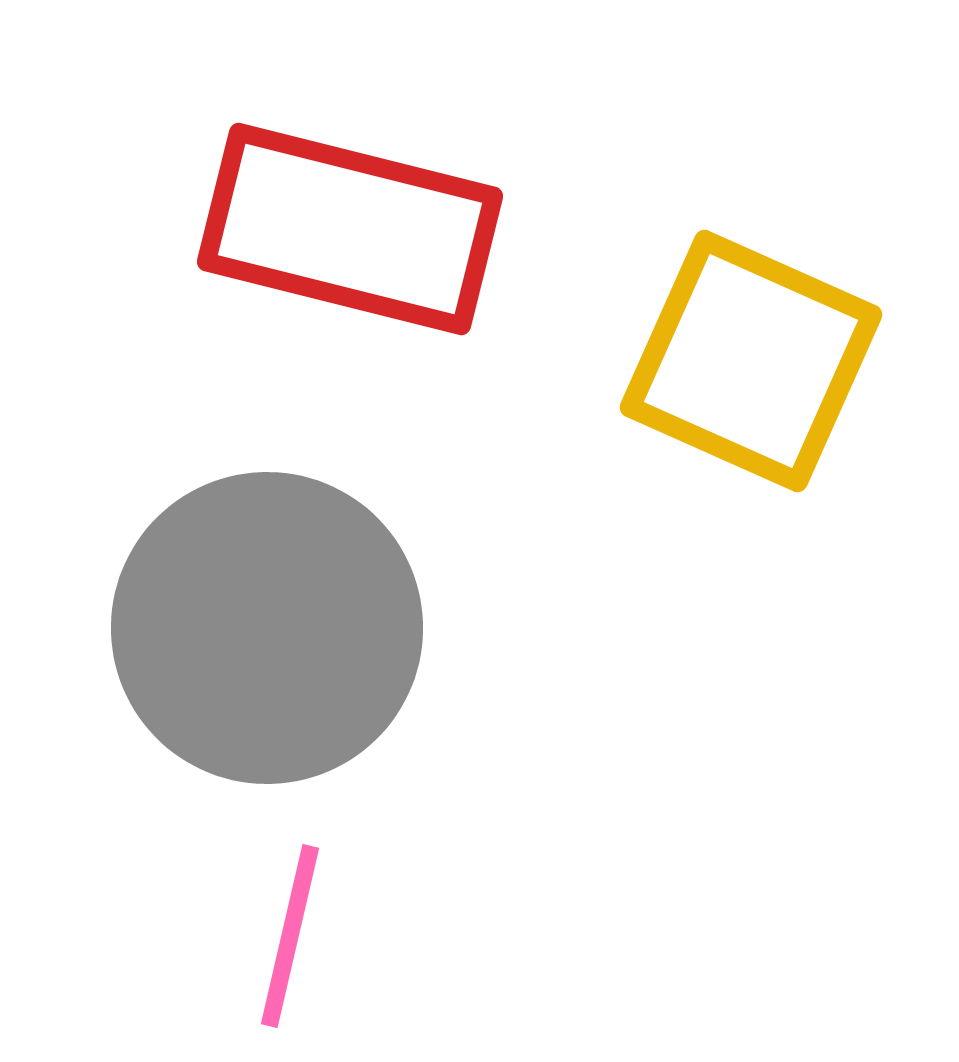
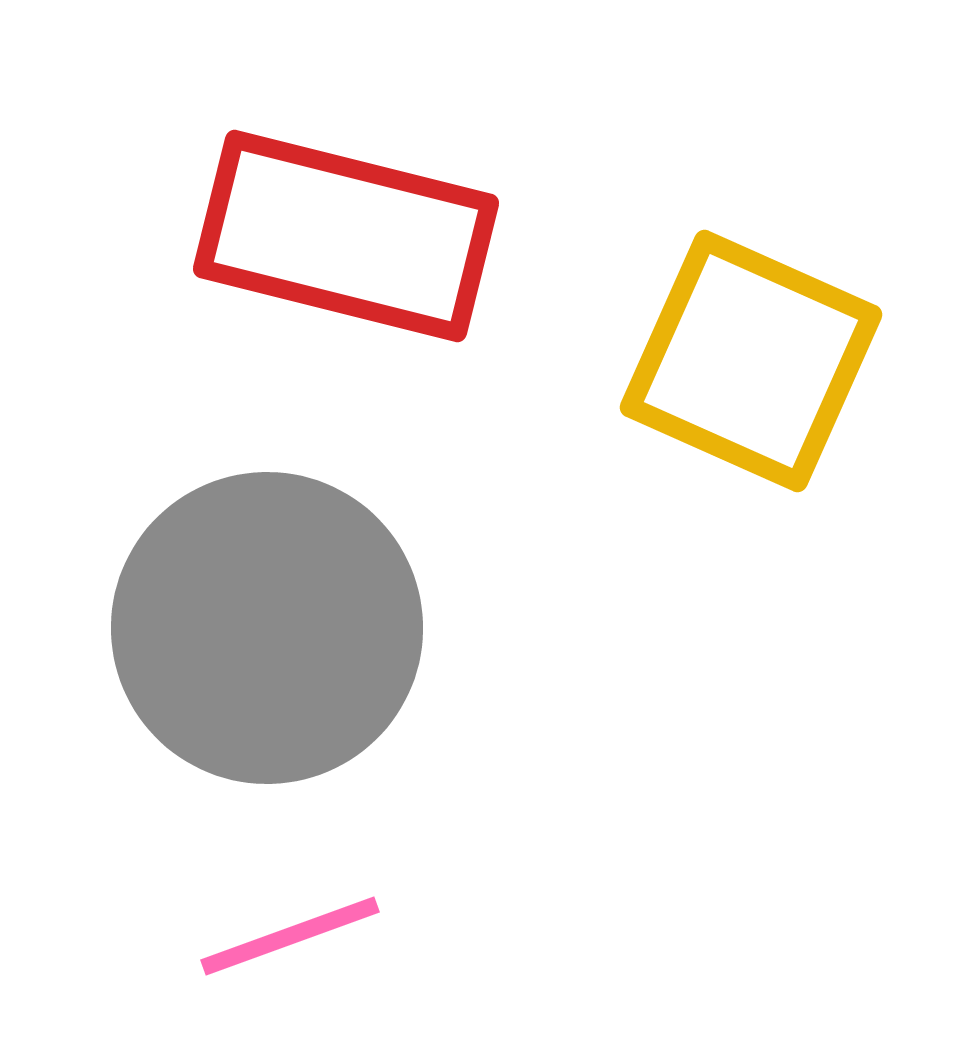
red rectangle: moved 4 px left, 7 px down
pink line: rotated 57 degrees clockwise
